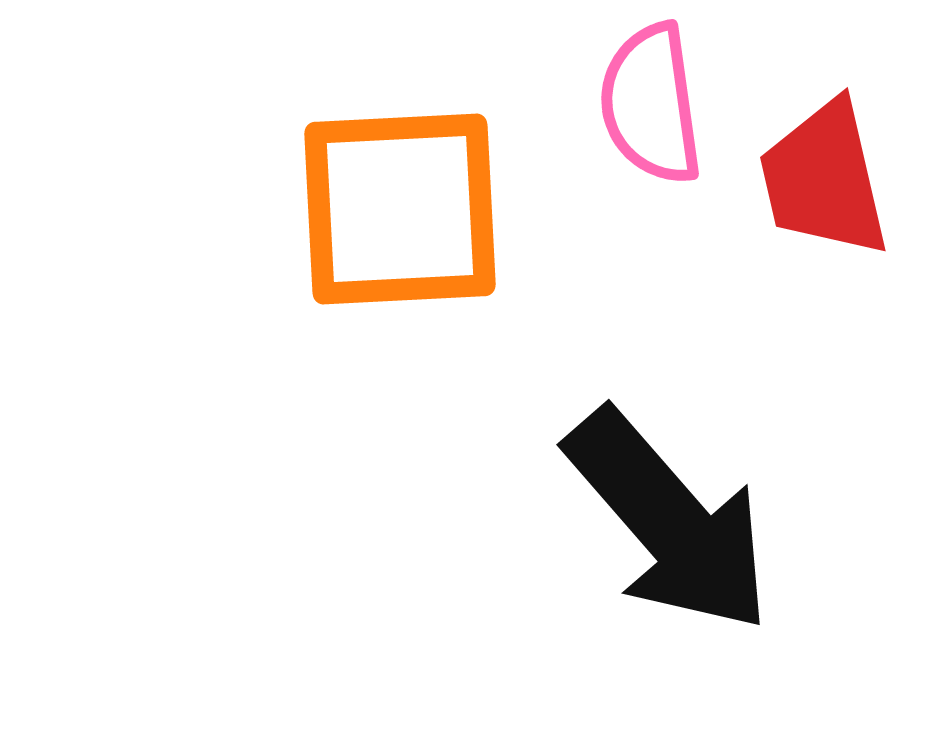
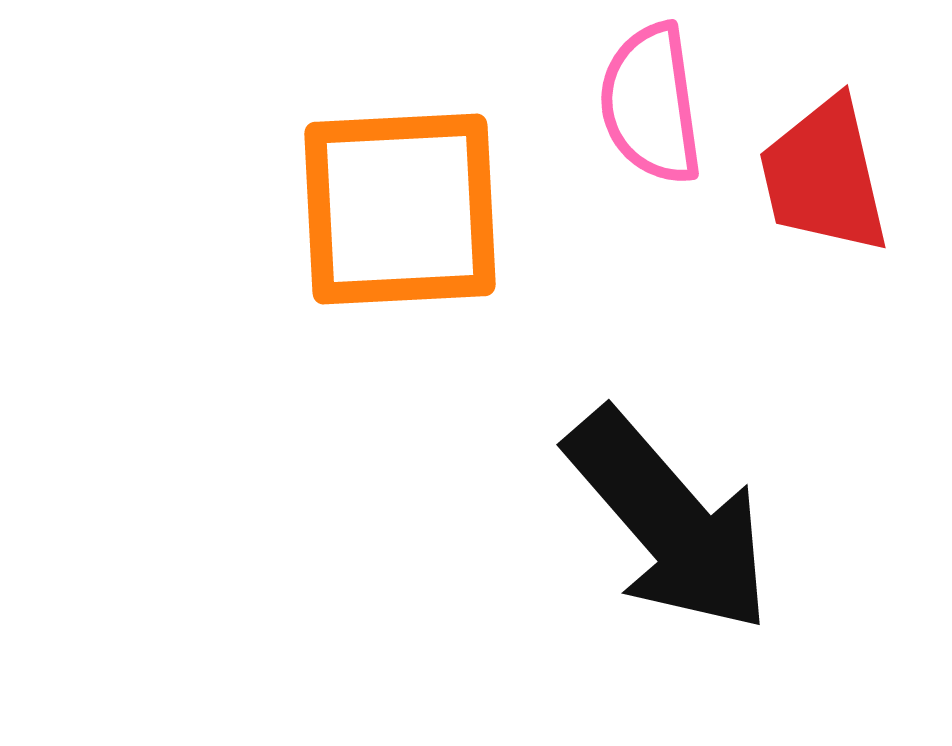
red trapezoid: moved 3 px up
